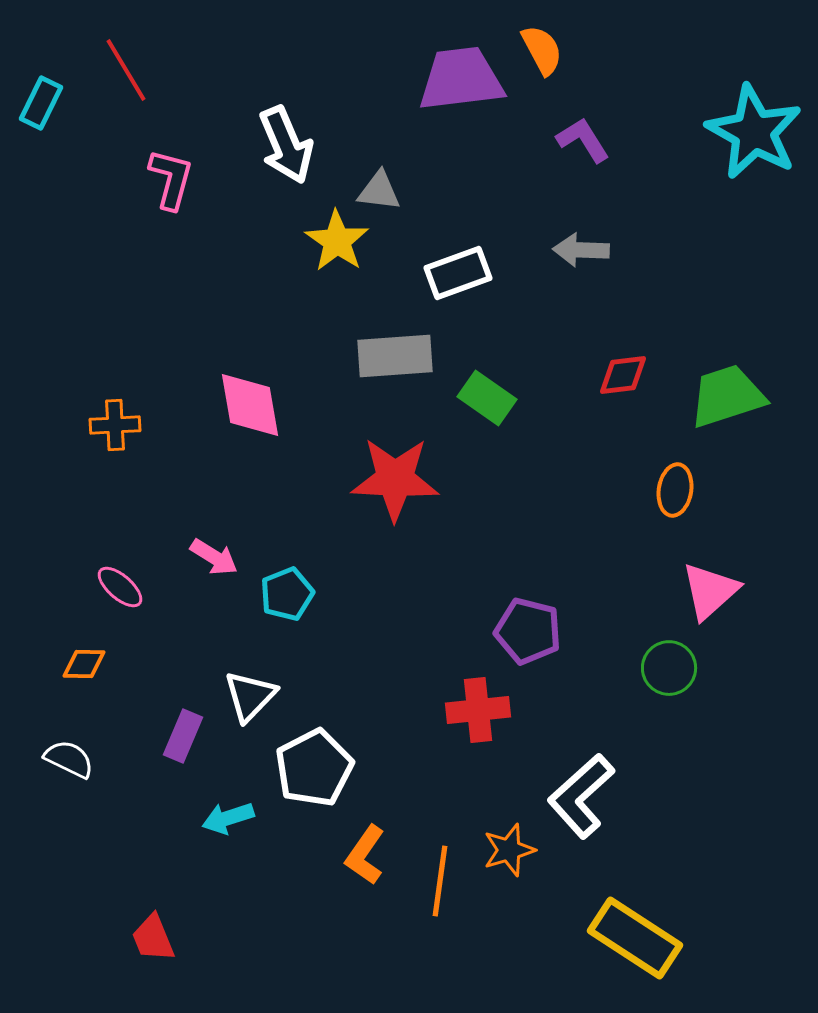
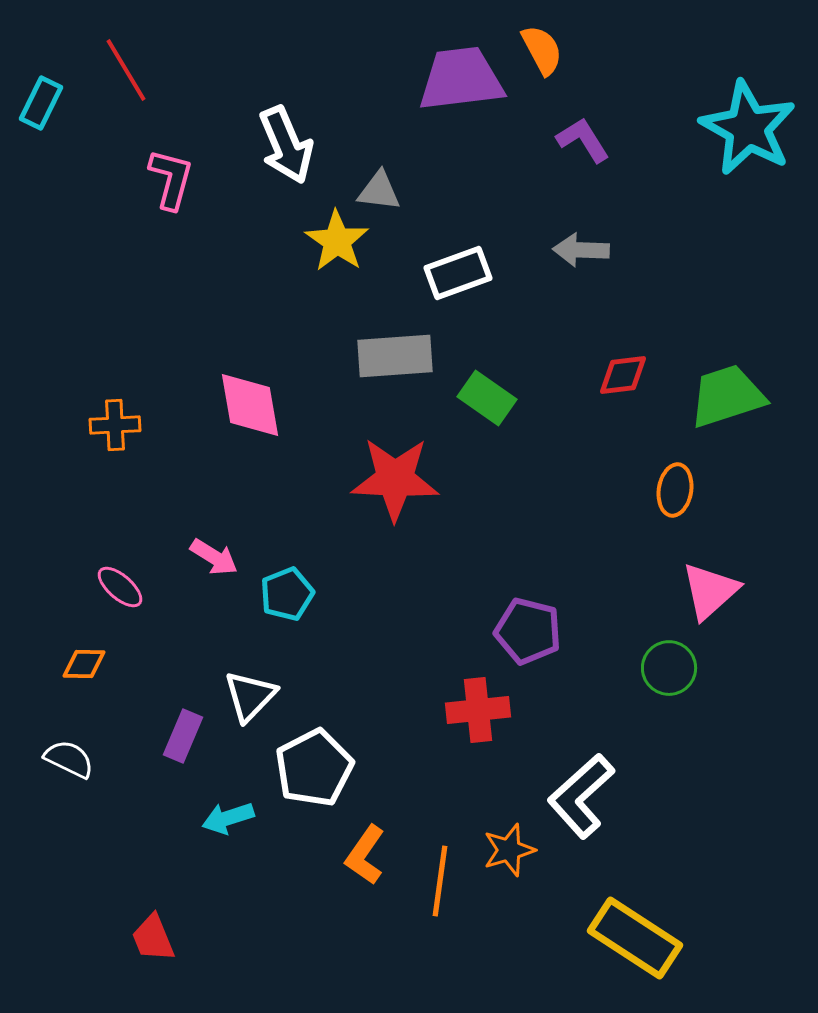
cyan star: moved 6 px left, 4 px up
